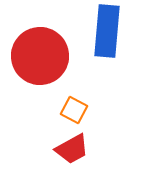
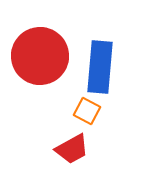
blue rectangle: moved 7 px left, 36 px down
orange square: moved 13 px right, 1 px down
